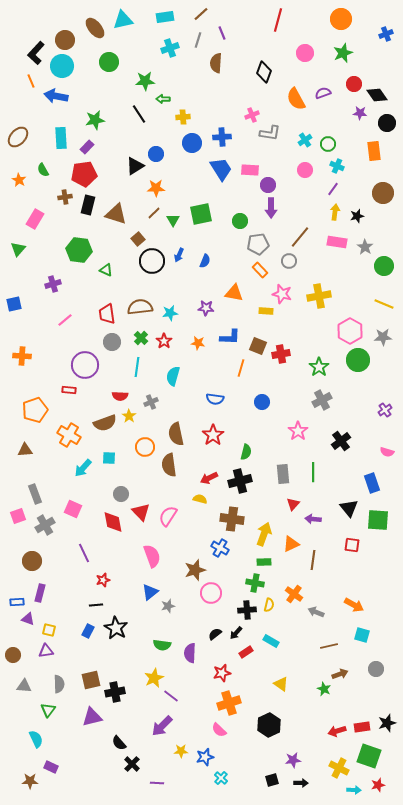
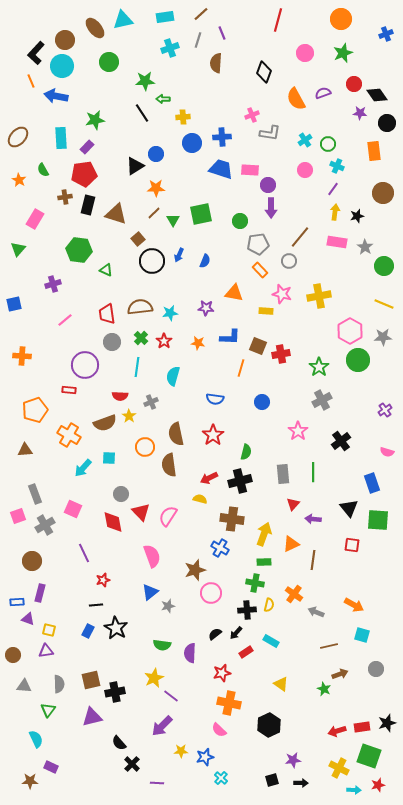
black line at (139, 114): moved 3 px right, 1 px up
blue trapezoid at (221, 169): rotated 40 degrees counterclockwise
orange cross at (229, 703): rotated 30 degrees clockwise
